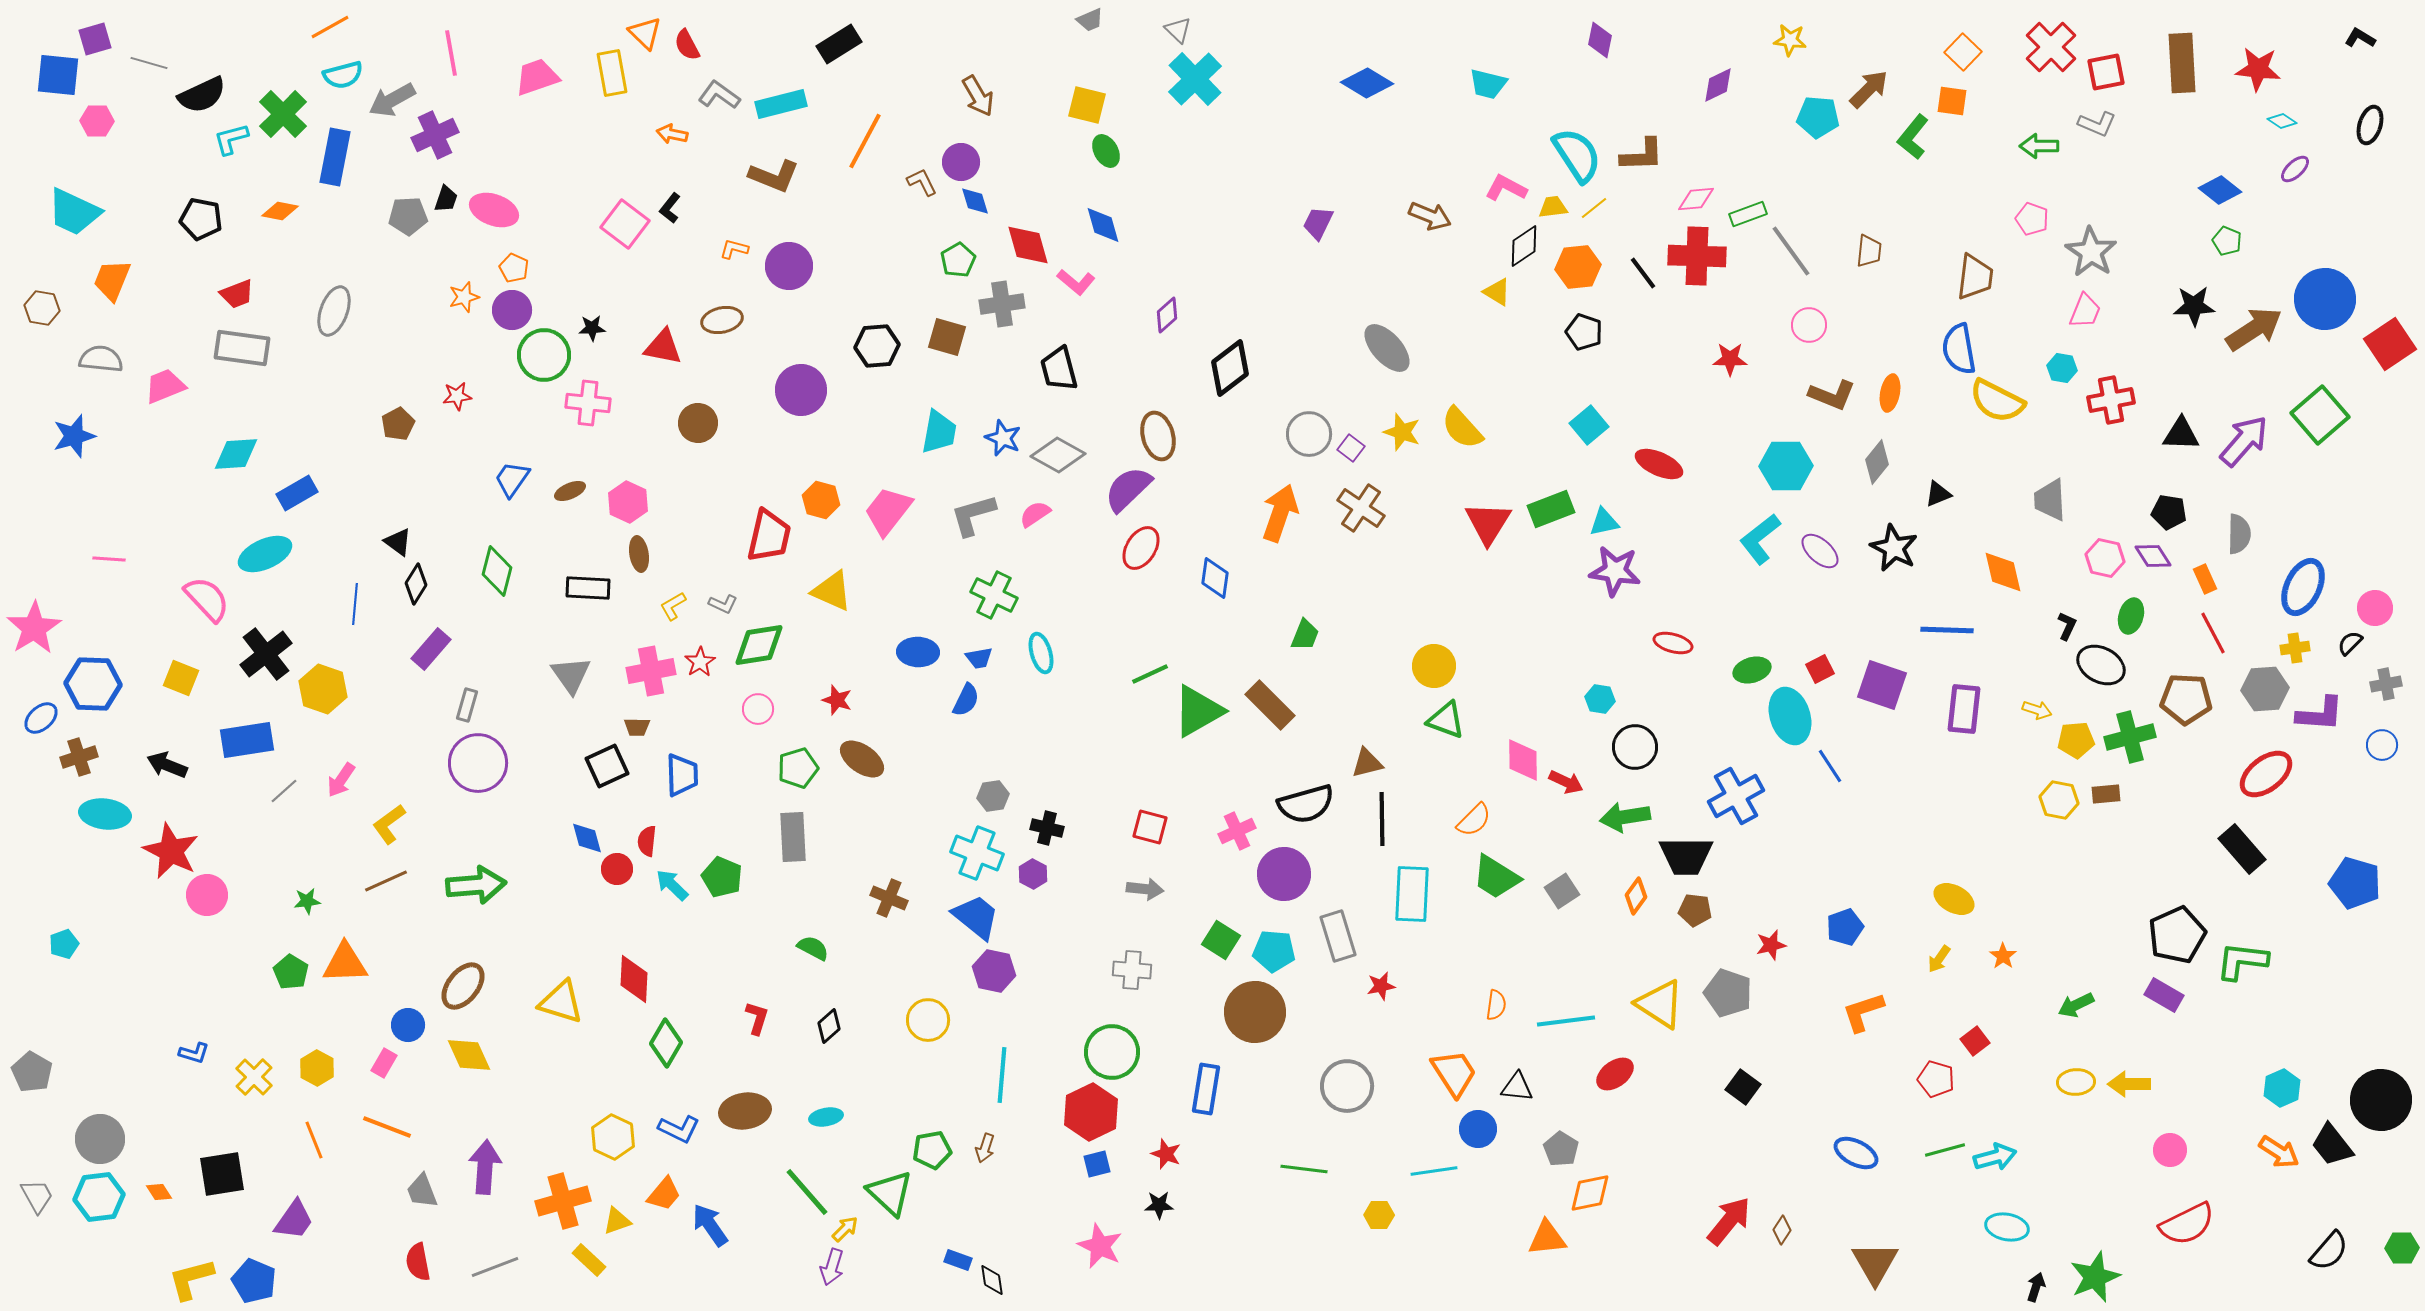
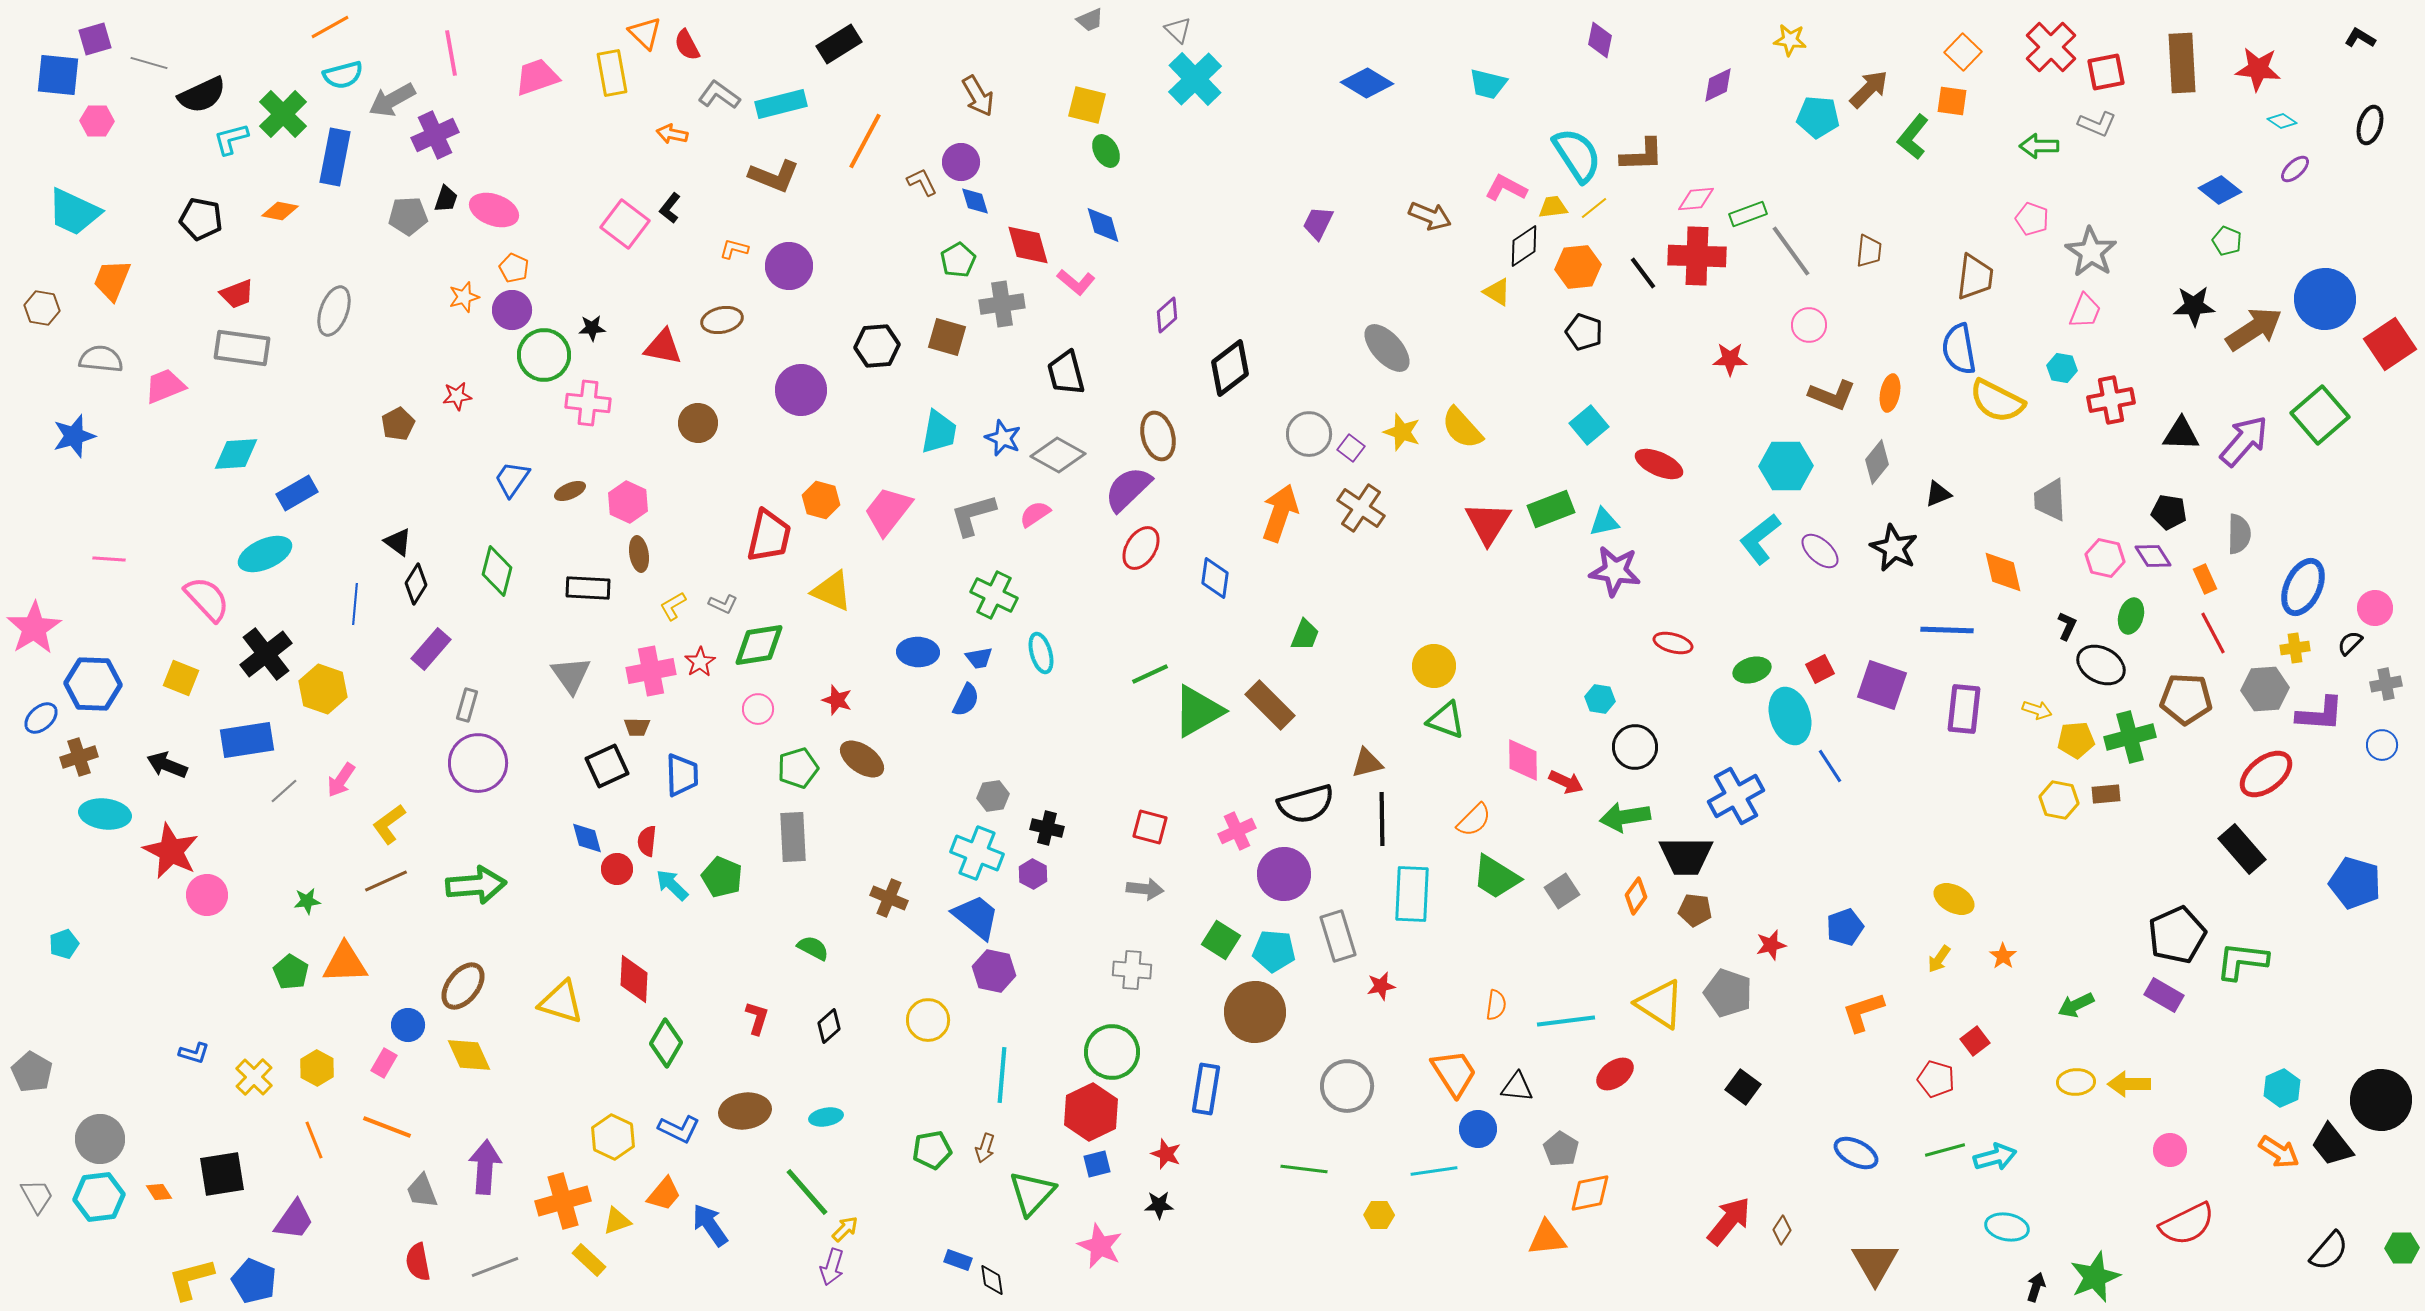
black trapezoid at (1059, 369): moved 7 px right, 4 px down
green triangle at (890, 1193): moved 142 px right; rotated 30 degrees clockwise
